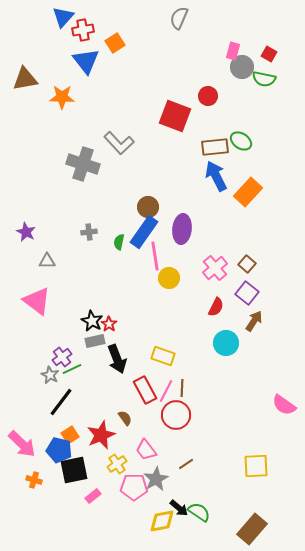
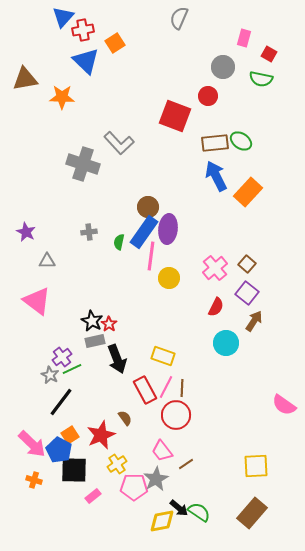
pink rectangle at (233, 51): moved 11 px right, 13 px up
blue triangle at (86, 61): rotated 8 degrees counterclockwise
gray circle at (242, 67): moved 19 px left
green semicircle at (264, 79): moved 3 px left
brown rectangle at (215, 147): moved 4 px up
purple ellipse at (182, 229): moved 14 px left
pink line at (155, 256): moved 4 px left; rotated 16 degrees clockwise
pink line at (166, 391): moved 4 px up
pink arrow at (22, 444): moved 10 px right
blue pentagon at (59, 450): rotated 15 degrees clockwise
pink trapezoid at (146, 450): moved 16 px right, 1 px down
black square at (74, 470): rotated 12 degrees clockwise
brown rectangle at (252, 529): moved 16 px up
